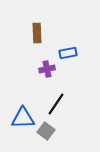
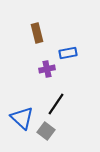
brown rectangle: rotated 12 degrees counterclockwise
blue triangle: moved 1 px left; rotated 45 degrees clockwise
